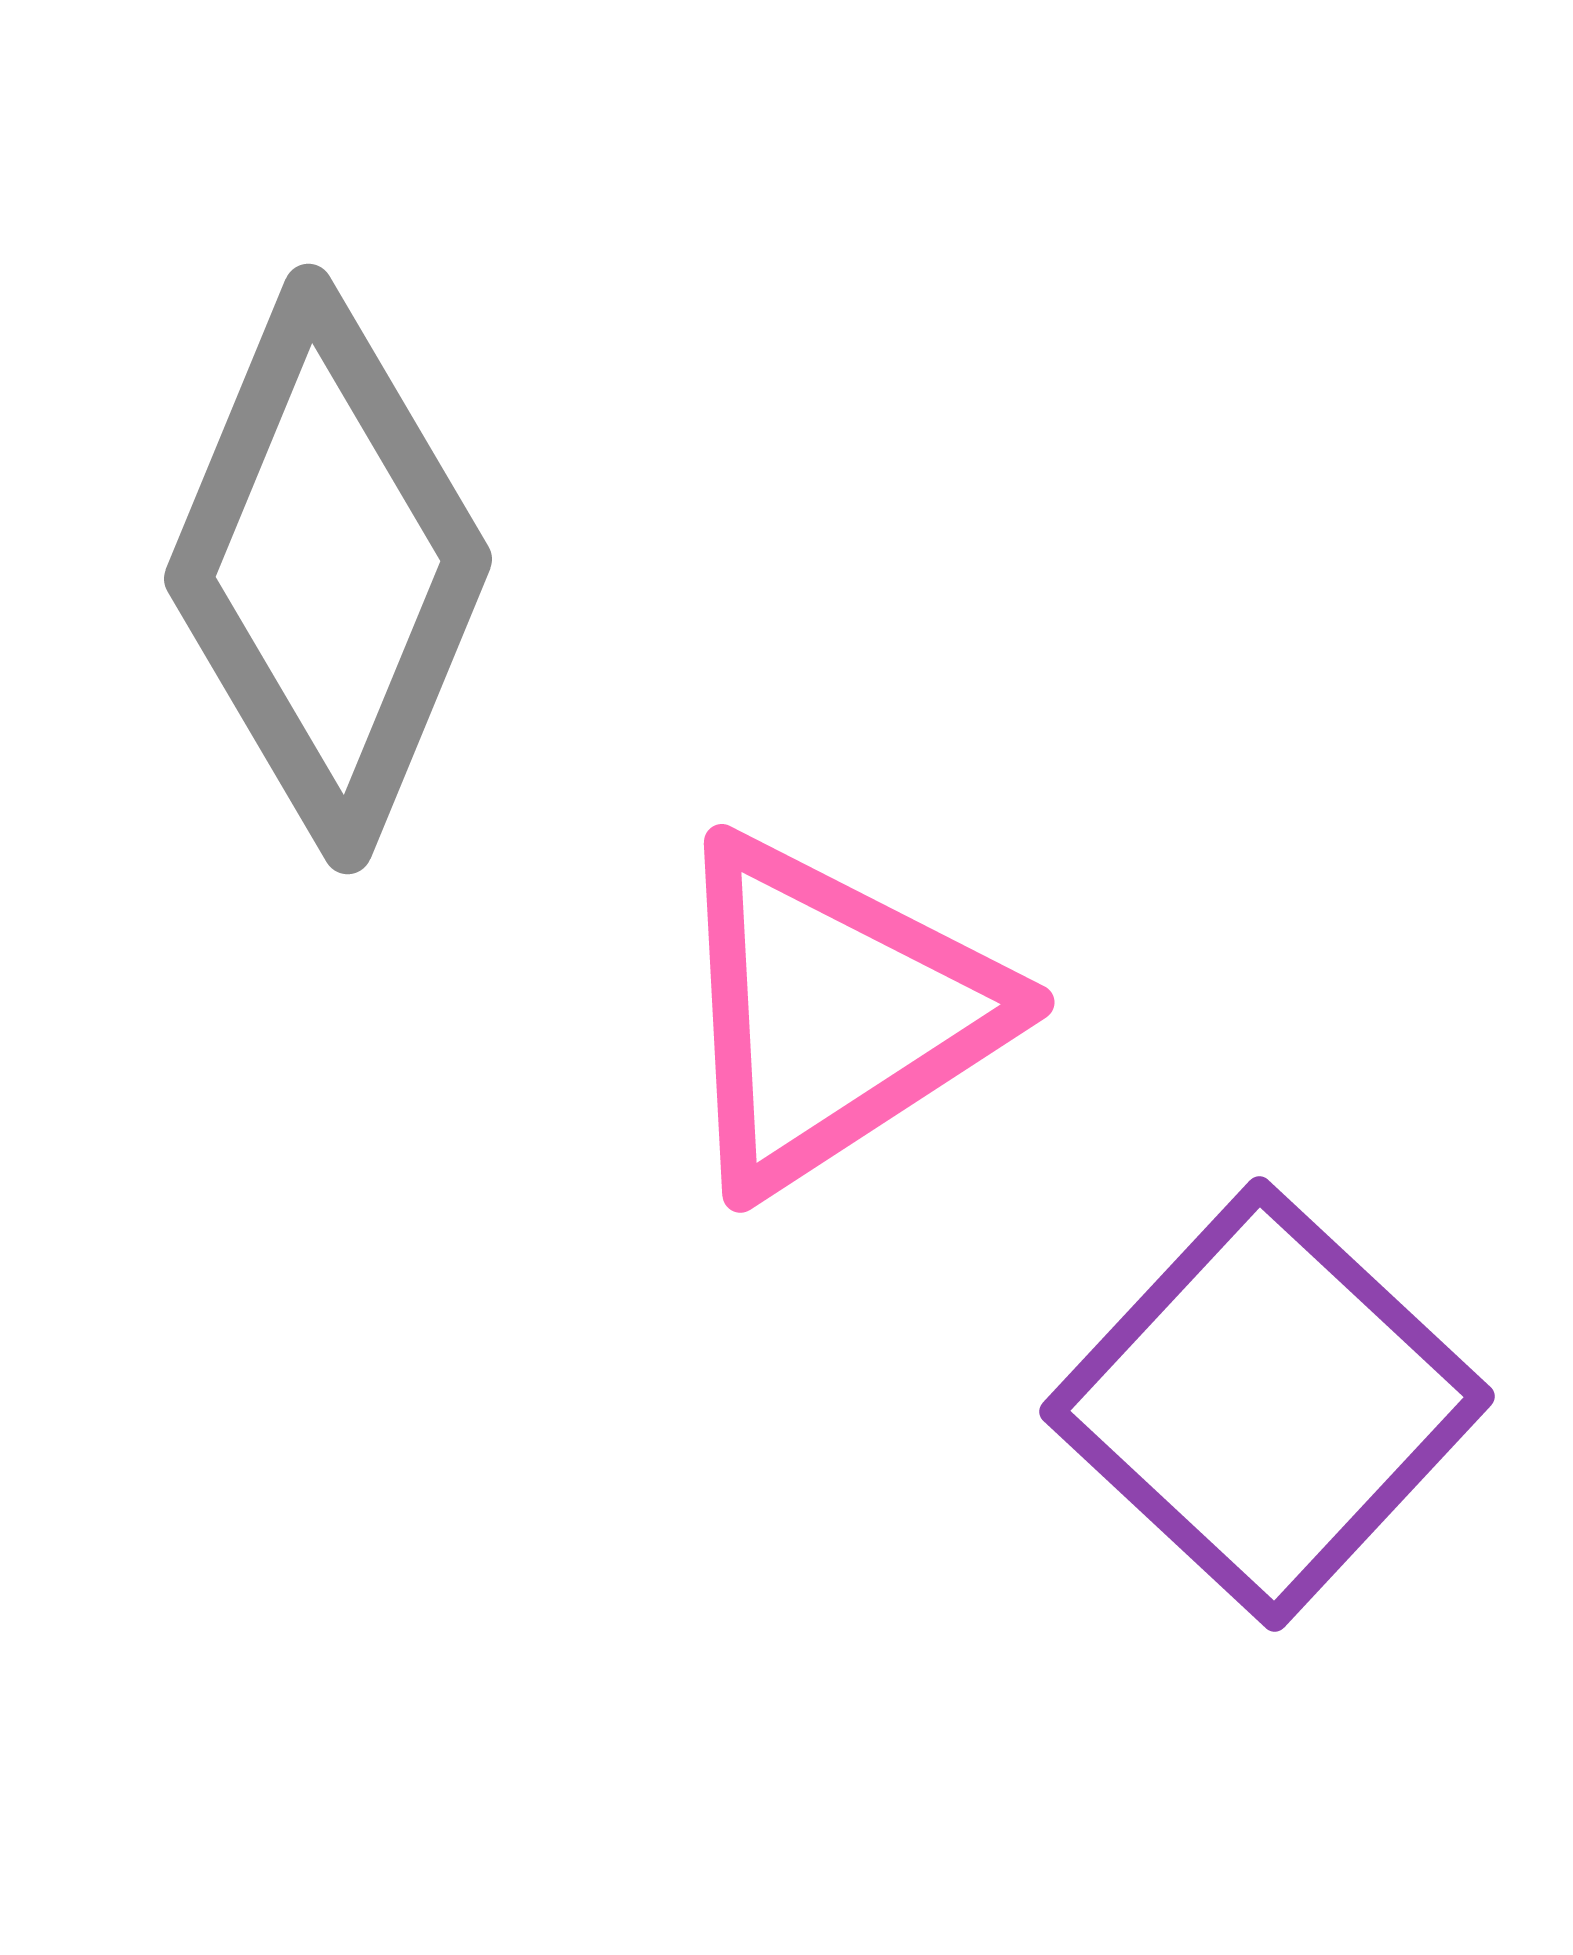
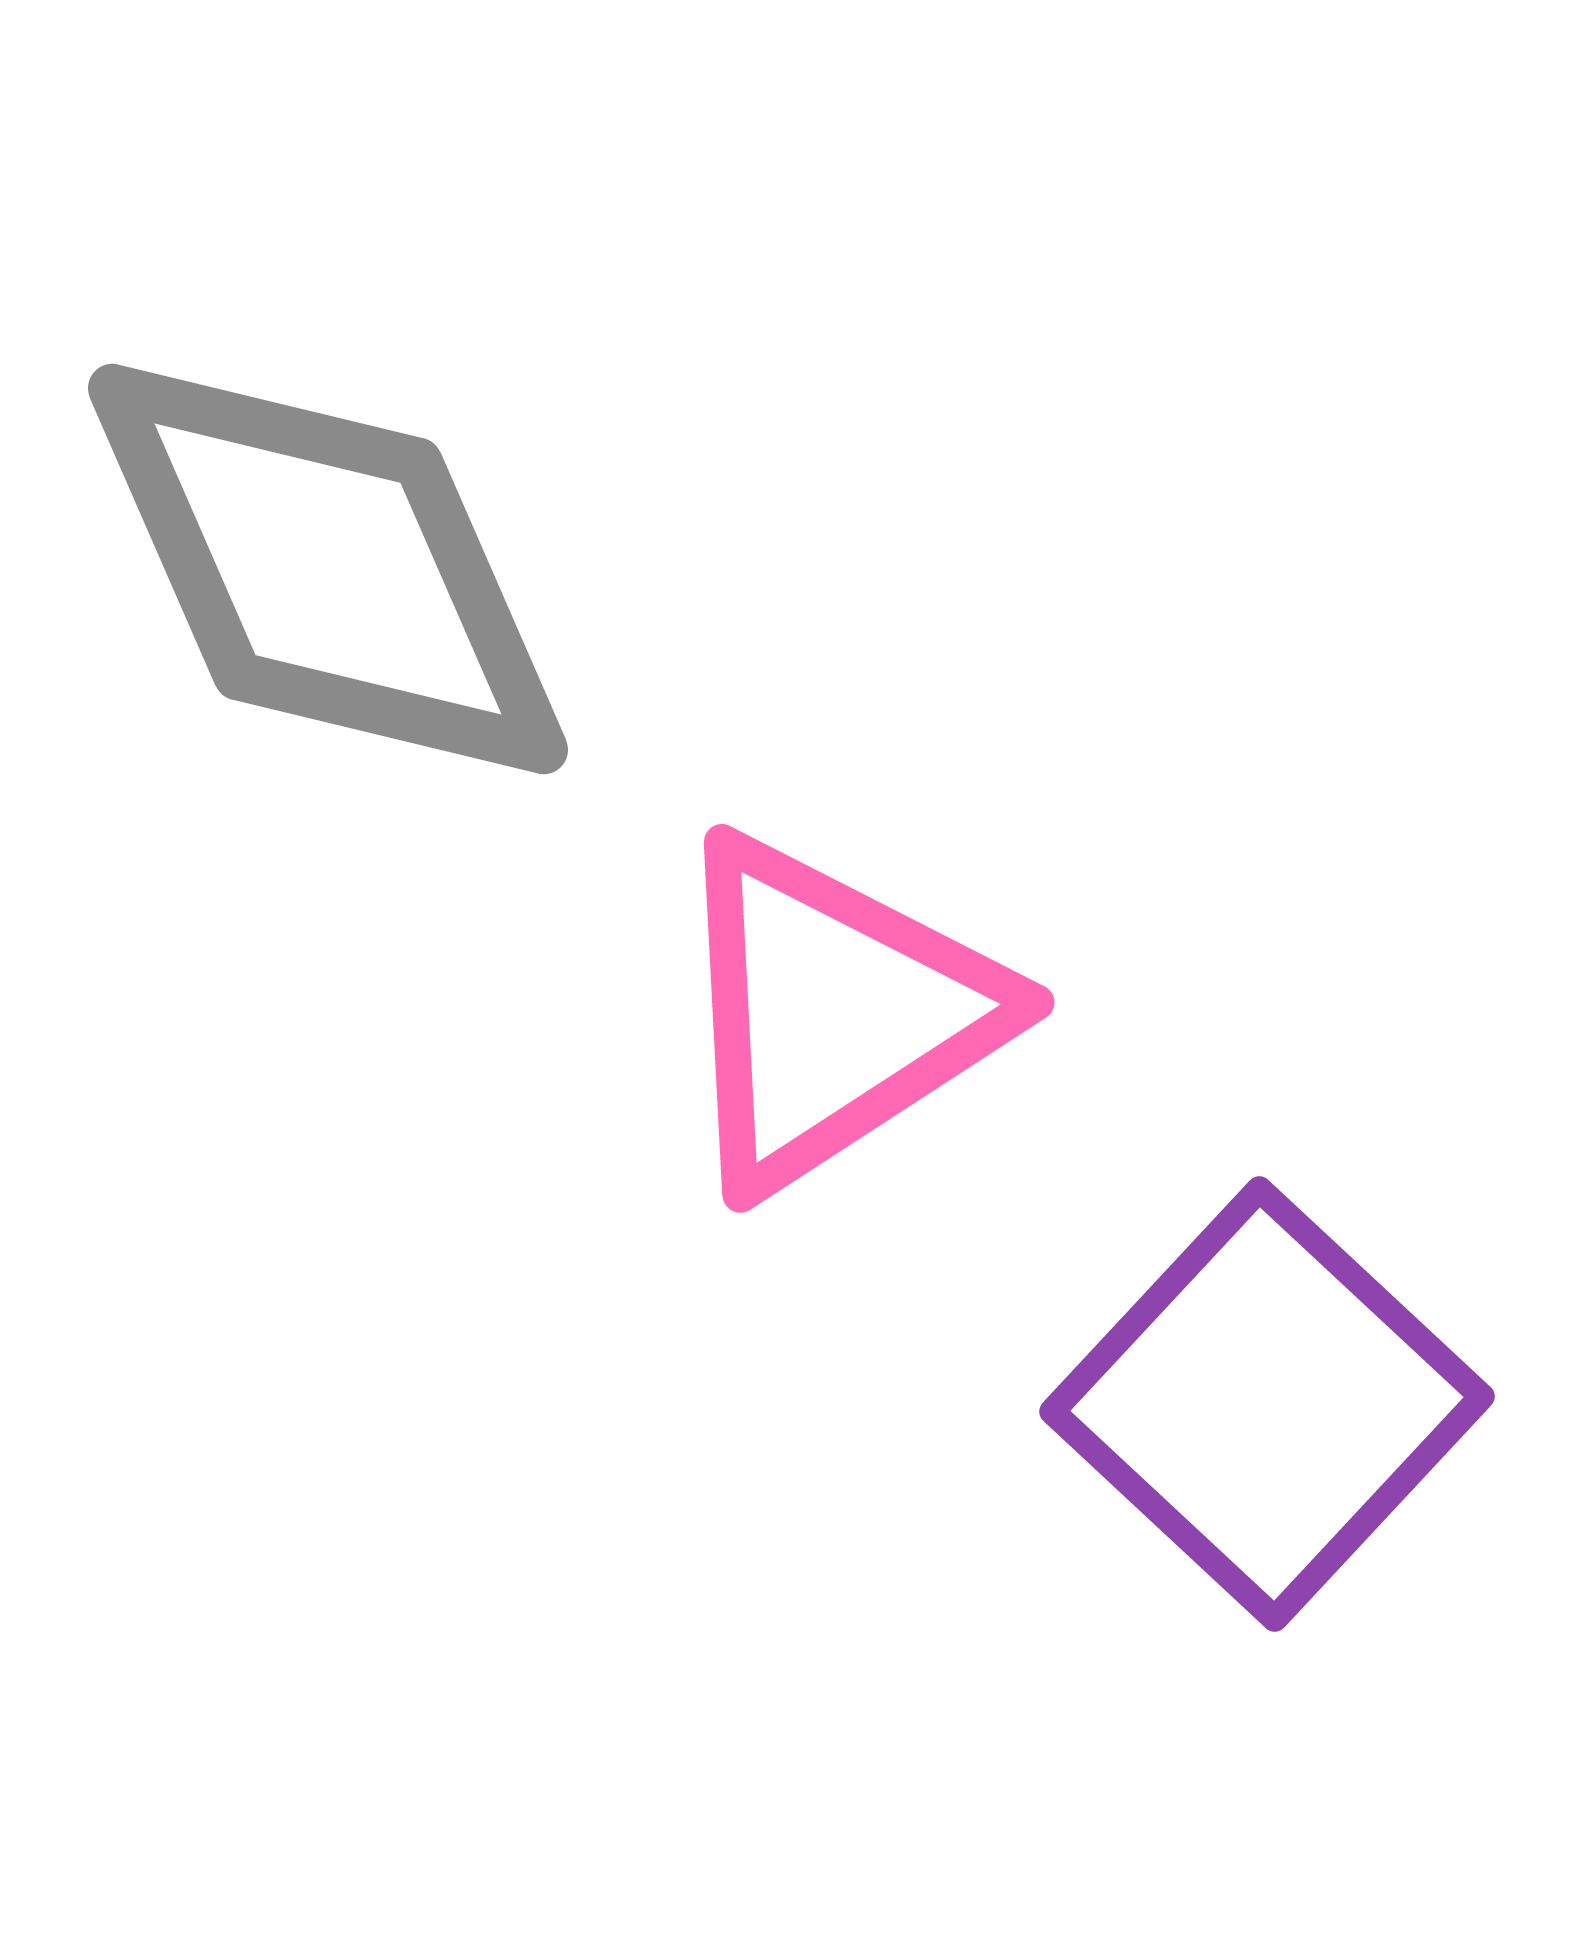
gray diamond: rotated 46 degrees counterclockwise
